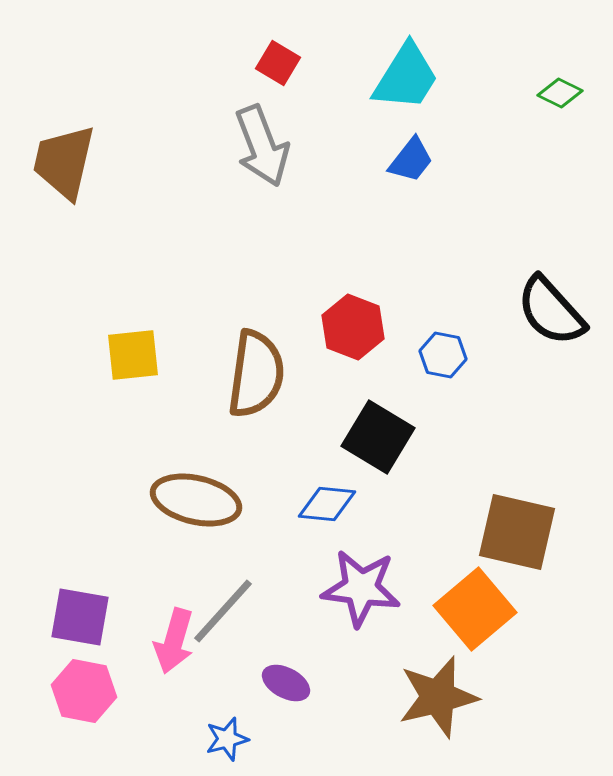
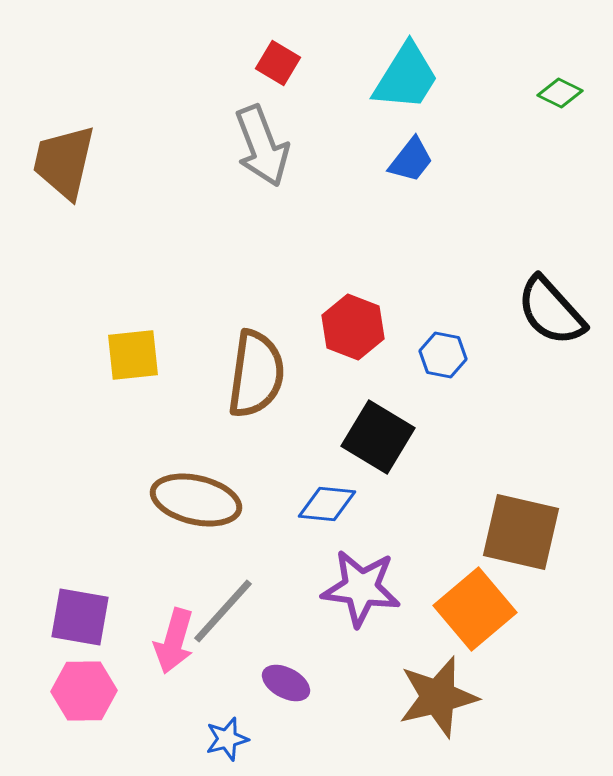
brown square: moved 4 px right
pink hexagon: rotated 12 degrees counterclockwise
